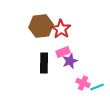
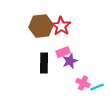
red star: moved 3 px up
